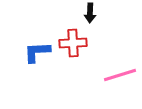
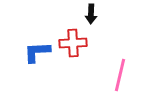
black arrow: moved 1 px right, 1 px down
pink line: rotated 60 degrees counterclockwise
